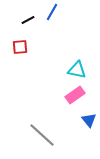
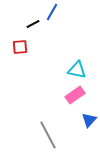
black line: moved 5 px right, 4 px down
blue triangle: rotated 21 degrees clockwise
gray line: moved 6 px right; rotated 20 degrees clockwise
